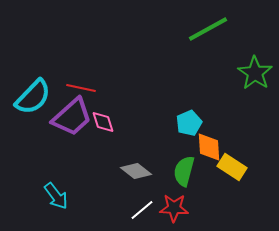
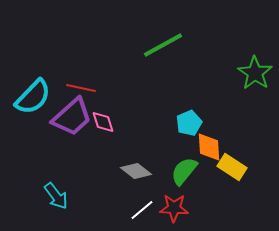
green line: moved 45 px left, 16 px down
green semicircle: rotated 24 degrees clockwise
